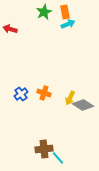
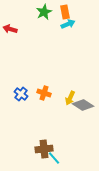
blue cross: rotated 16 degrees counterclockwise
cyan line: moved 4 px left
